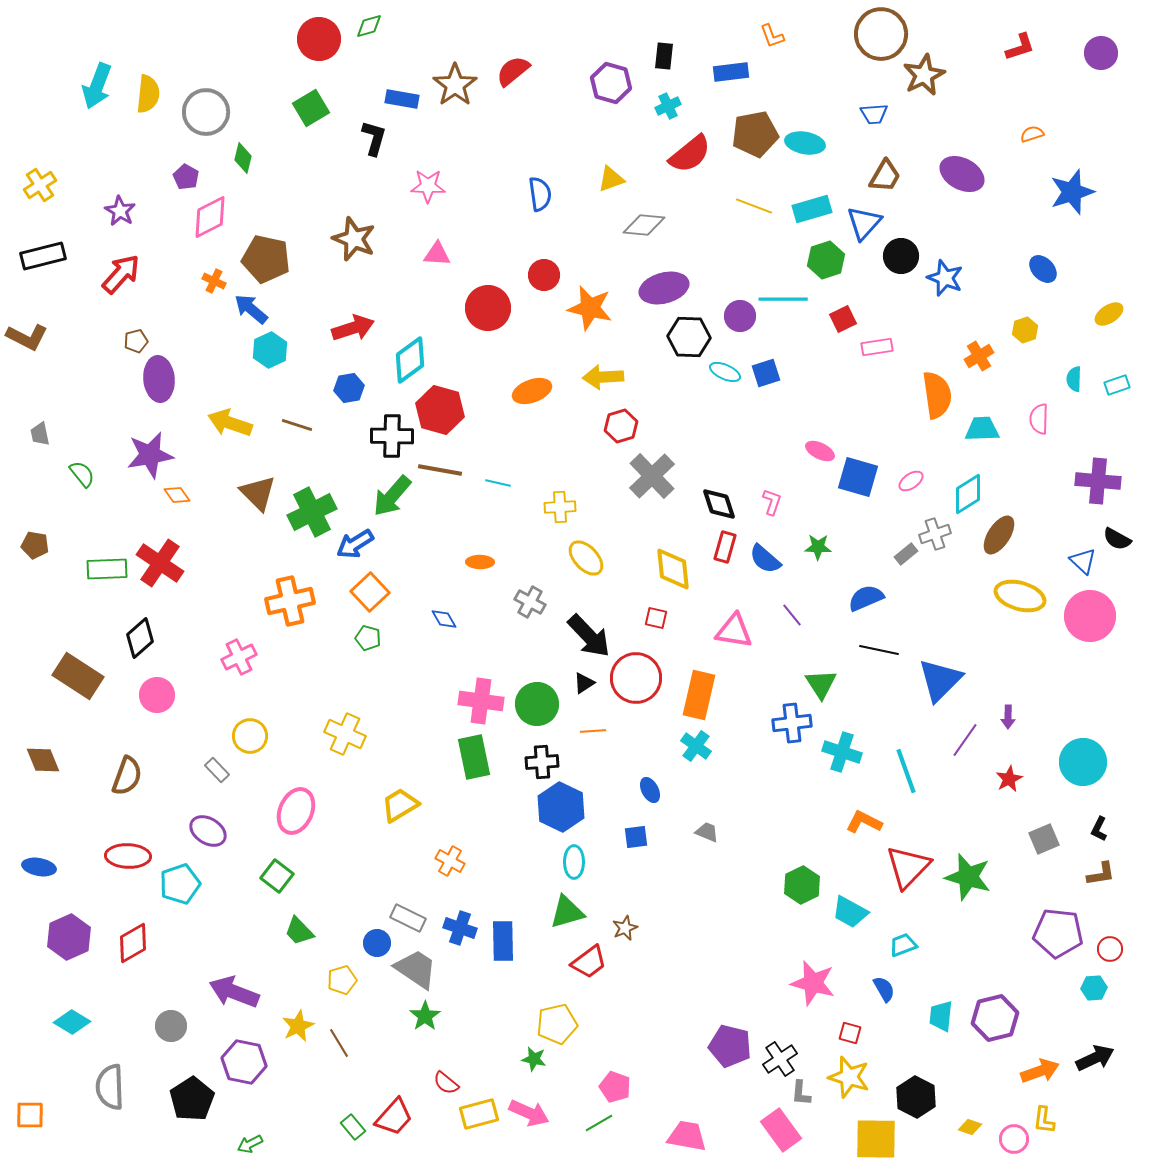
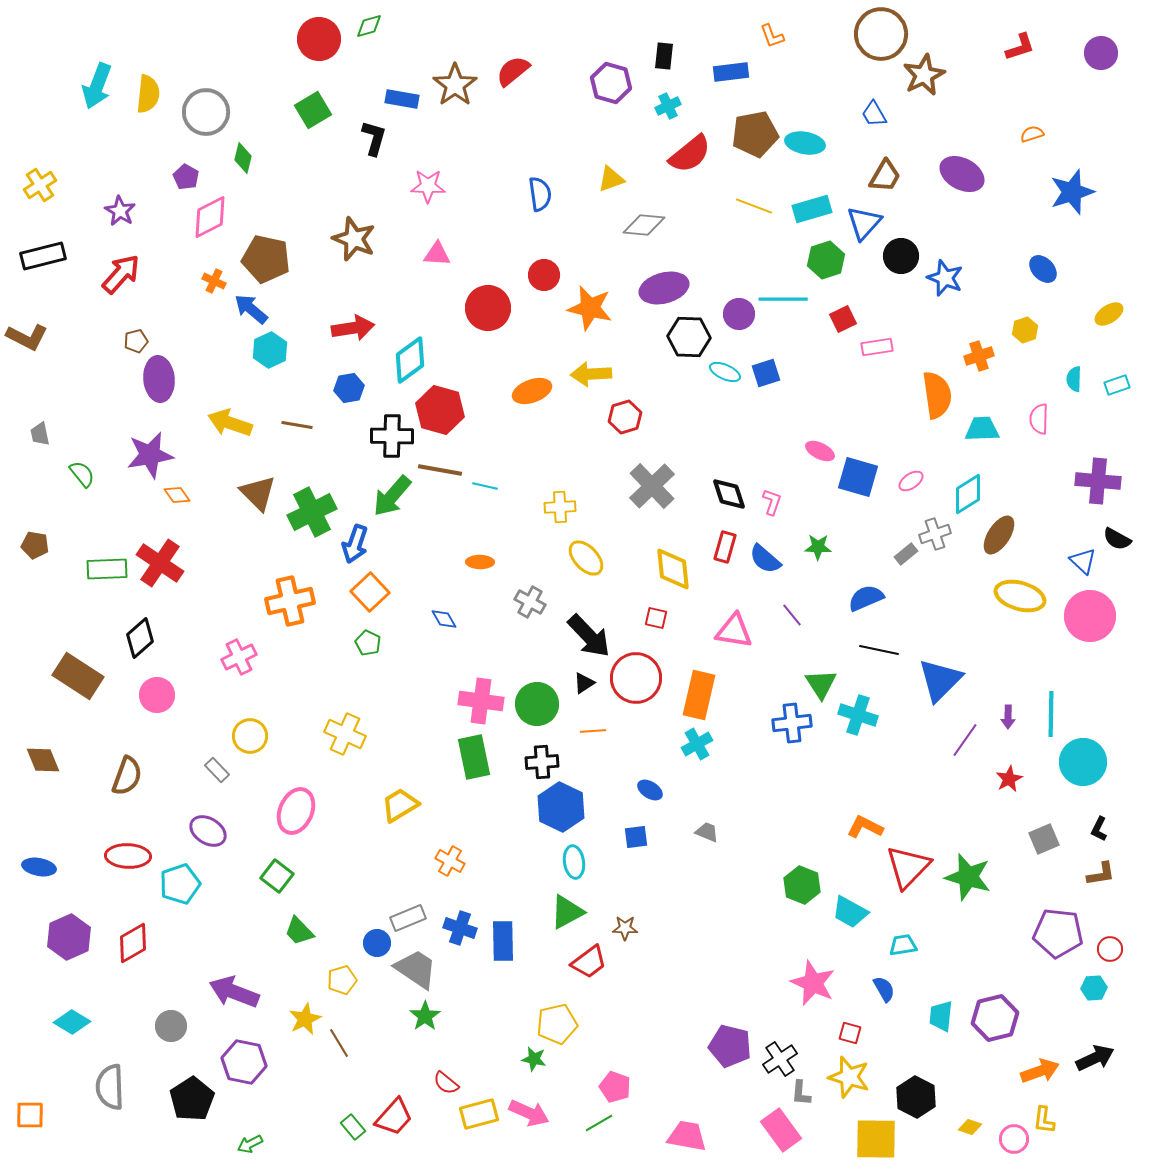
green square at (311, 108): moved 2 px right, 2 px down
blue trapezoid at (874, 114): rotated 64 degrees clockwise
purple circle at (740, 316): moved 1 px left, 2 px up
red arrow at (353, 328): rotated 9 degrees clockwise
orange cross at (979, 356): rotated 12 degrees clockwise
yellow arrow at (603, 377): moved 12 px left, 3 px up
brown line at (297, 425): rotated 8 degrees counterclockwise
red hexagon at (621, 426): moved 4 px right, 9 px up
gray cross at (652, 476): moved 10 px down
cyan line at (498, 483): moved 13 px left, 3 px down
black diamond at (719, 504): moved 10 px right, 10 px up
blue arrow at (355, 544): rotated 39 degrees counterclockwise
green pentagon at (368, 638): moved 5 px down; rotated 10 degrees clockwise
cyan cross at (696, 746): moved 1 px right, 2 px up; rotated 24 degrees clockwise
cyan cross at (842, 752): moved 16 px right, 37 px up
cyan line at (906, 771): moved 145 px right, 57 px up; rotated 21 degrees clockwise
blue ellipse at (650, 790): rotated 30 degrees counterclockwise
orange L-shape at (864, 822): moved 1 px right, 5 px down
cyan ellipse at (574, 862): rotated 8 degrees counterclockwise
green hexagon at (802, 885): rotated 12 degrees counterclockwise
green triangle at (567, 912): rotated 12 degrees counterclockwise
gray rectangle at (408, 918): rotated 48 degrees counterclockwise
brown star at (625, 928): rotated 25 degrees clockwise
cyan trapezoid at (903, 945): rotated 12 degrees clockwise
pink star at (813, 983): rotated 9 degrees clockwise
yellow star at (298, 1026): moved 7 px right, 7 px up
